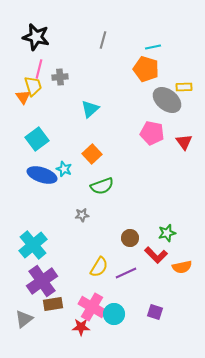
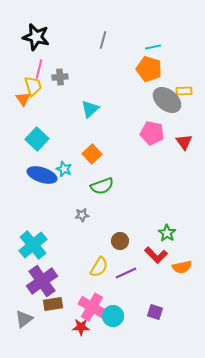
orange pentagon: moved 3 px right
yellow rectangle: moved 4 px down
orange triangle: moved 2 px down
cyan square: rotated 10 degrees counterclockwise
green star: rotated 24 degrees counterclockwise
brown circle: moved 10 px left, 3 px down
cyan circle: moved 1 px left, 2 px down
